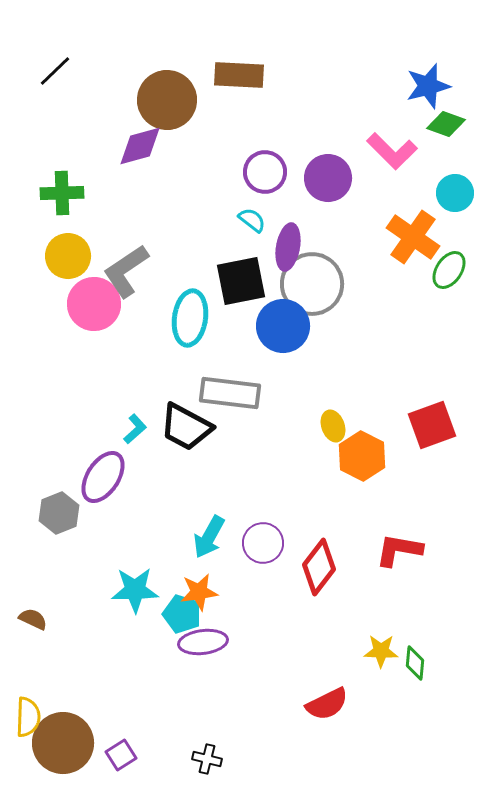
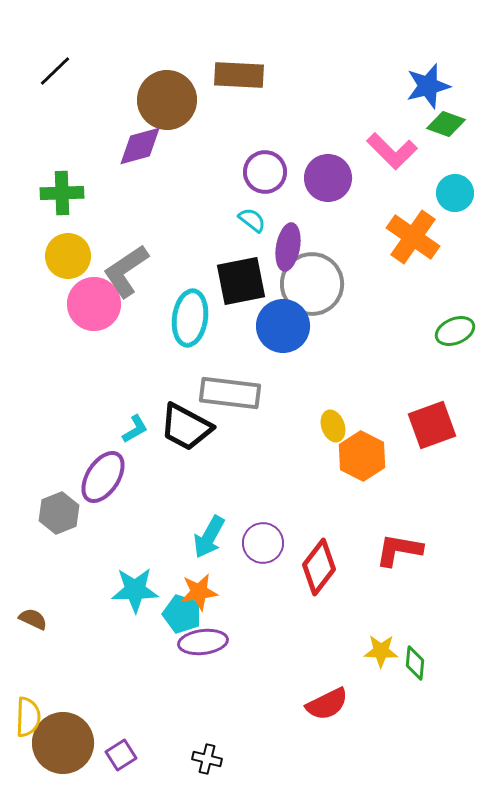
green ellipse at (449, 270): moved 6 px right, 61 px down; rotated 33 degrees clockwise
cyan L-shape at (135, 429): rotated 12 degrees clockwise
